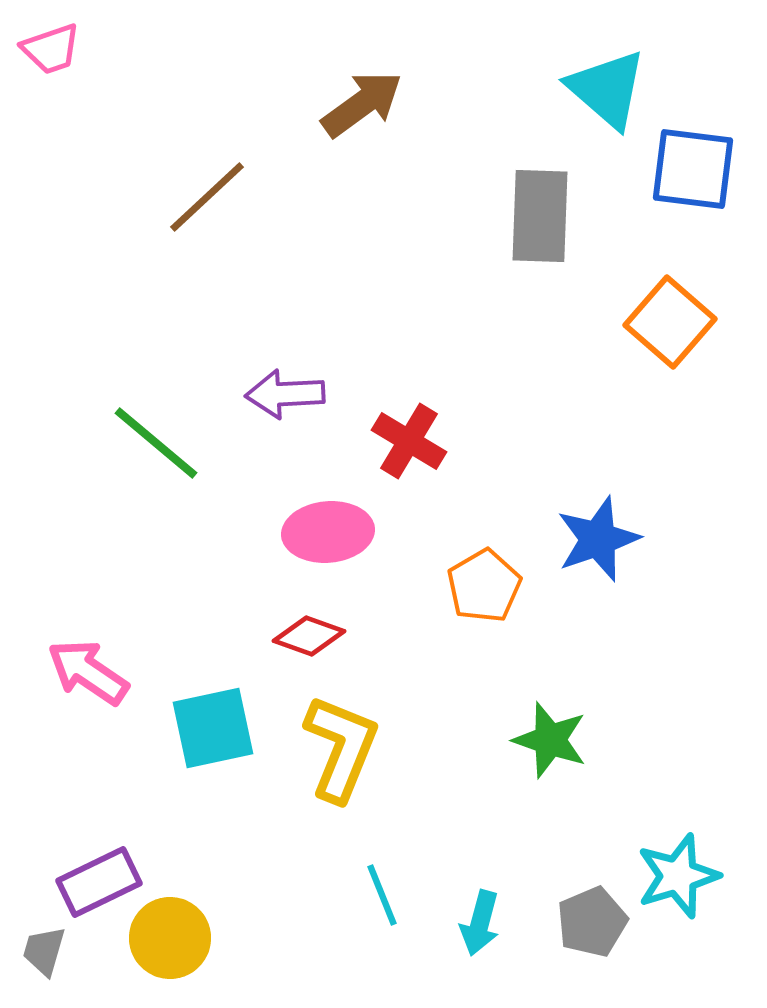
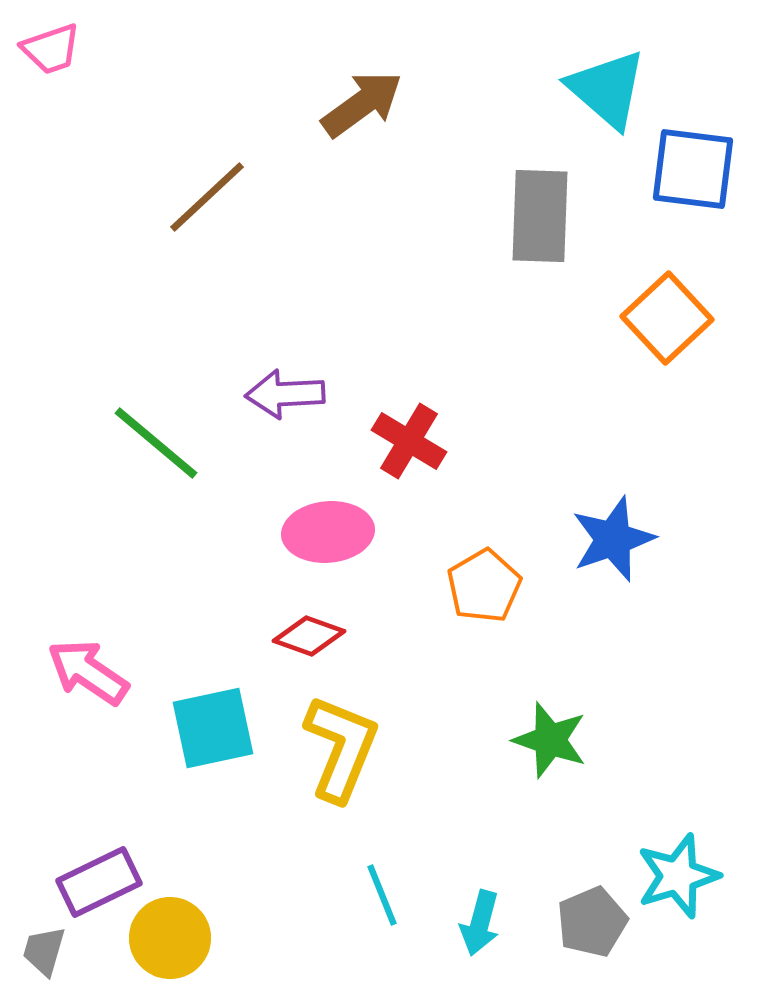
orange square: moved 3 px left, 4 px up; rotated 6 degrees clockwise
blue star: moved 15 px right
